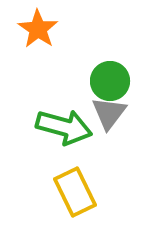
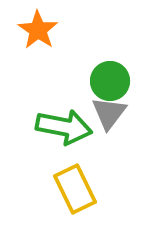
orange star: moved 1 px down
green arrow: rotated 4 degrees counterclockwise
yellow rectangle: moved 3 px up
